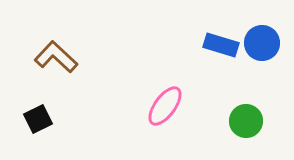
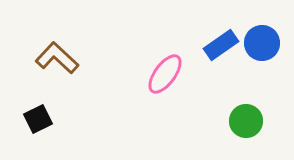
blue rectangle: rotated 52 degrees counterclockwise
brown L-shape: moved 1 px right, 1 px down
pink ellipse: moved 32 px up
